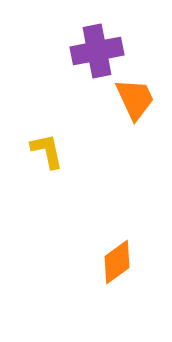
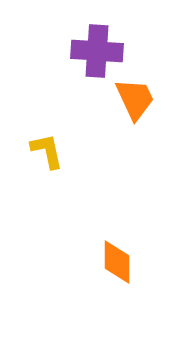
purple cross: rotated 15 degrees clockwise
orange diamond: rotated 54 degrees counterclockwise
